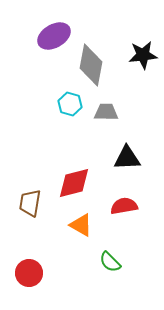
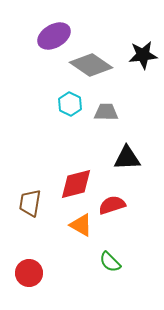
gray diamond: rotated 66 degrees counterclockwise
cyan hexagon: rotated 10 degrees clockwise
red diamond: moved 2 px right, 1 px down
red semicircle: moved 12 px left, 1 px up; rotated 8 degrees counterclockwise
